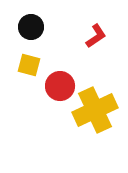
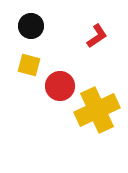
black circle: moved 1 px up
red L-shape: moved 1 px right
yellow cross: moved 2 px right
